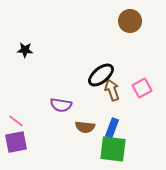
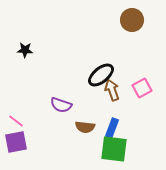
brown circle: moved 2 px right, 1 px up
purple semicircle: rotated 10 degrees clockwise
green square: moved 1 px right
